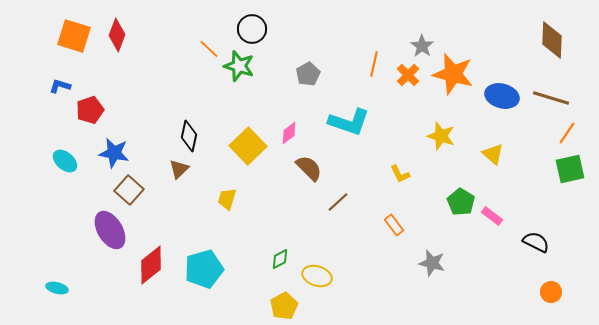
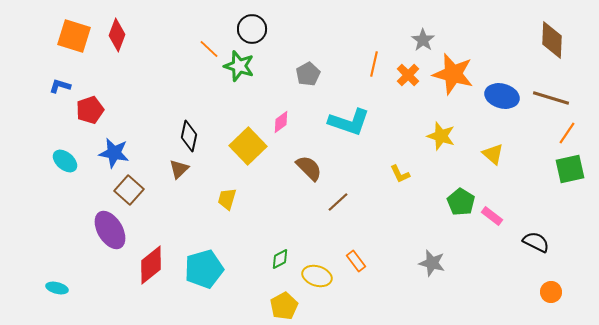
gray star at (422, 46): moved 1 px right, 6 px up
pink diamond at (289, 133): moved 8 px left, 11 px up
orange rectangle at (394, 225): moved 38 px left, 36 px down
